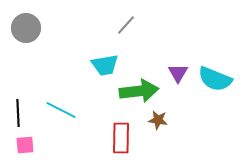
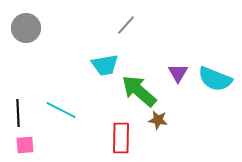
green arrow: rotated 132 degrees counterclockwise
